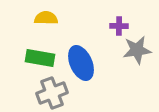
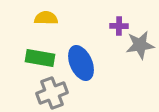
gray star: moved 3 px right, 5 px up
